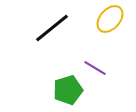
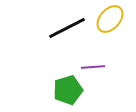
black line: moved 15 px right; rotated 12 degrees clockwise
purple line: moved 2 px left, 1 px up; rotated 35 degrees counterclockwise
